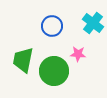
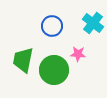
green circle: moved 1 px up
